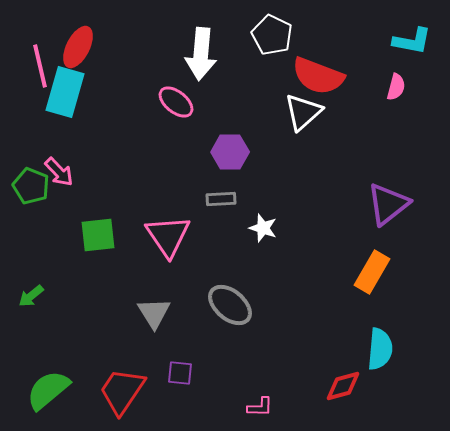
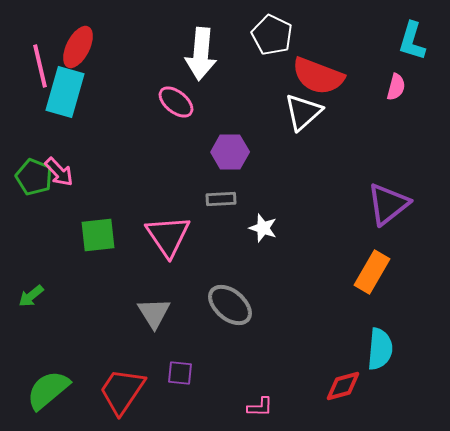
cyan L-shape: rotated 96 degrees clockwise
green pentagon: moved 3 px right, 9 px up
